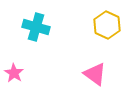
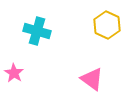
cyan cross: moved 1 px right, 4 px down
pink triangle: moved 3 px left, 5 px down
